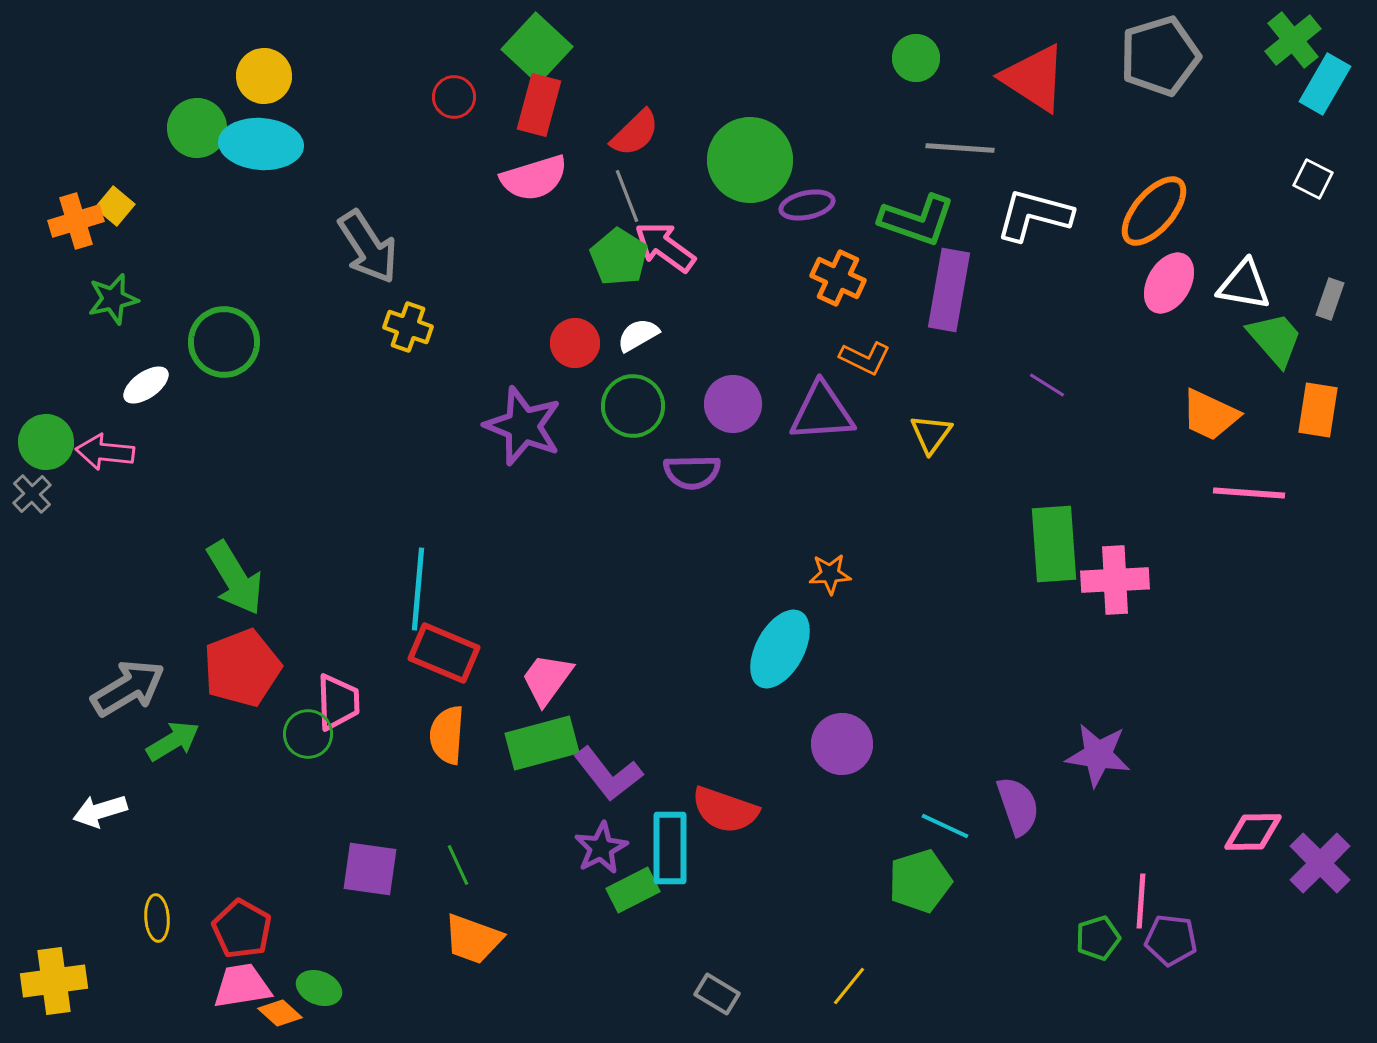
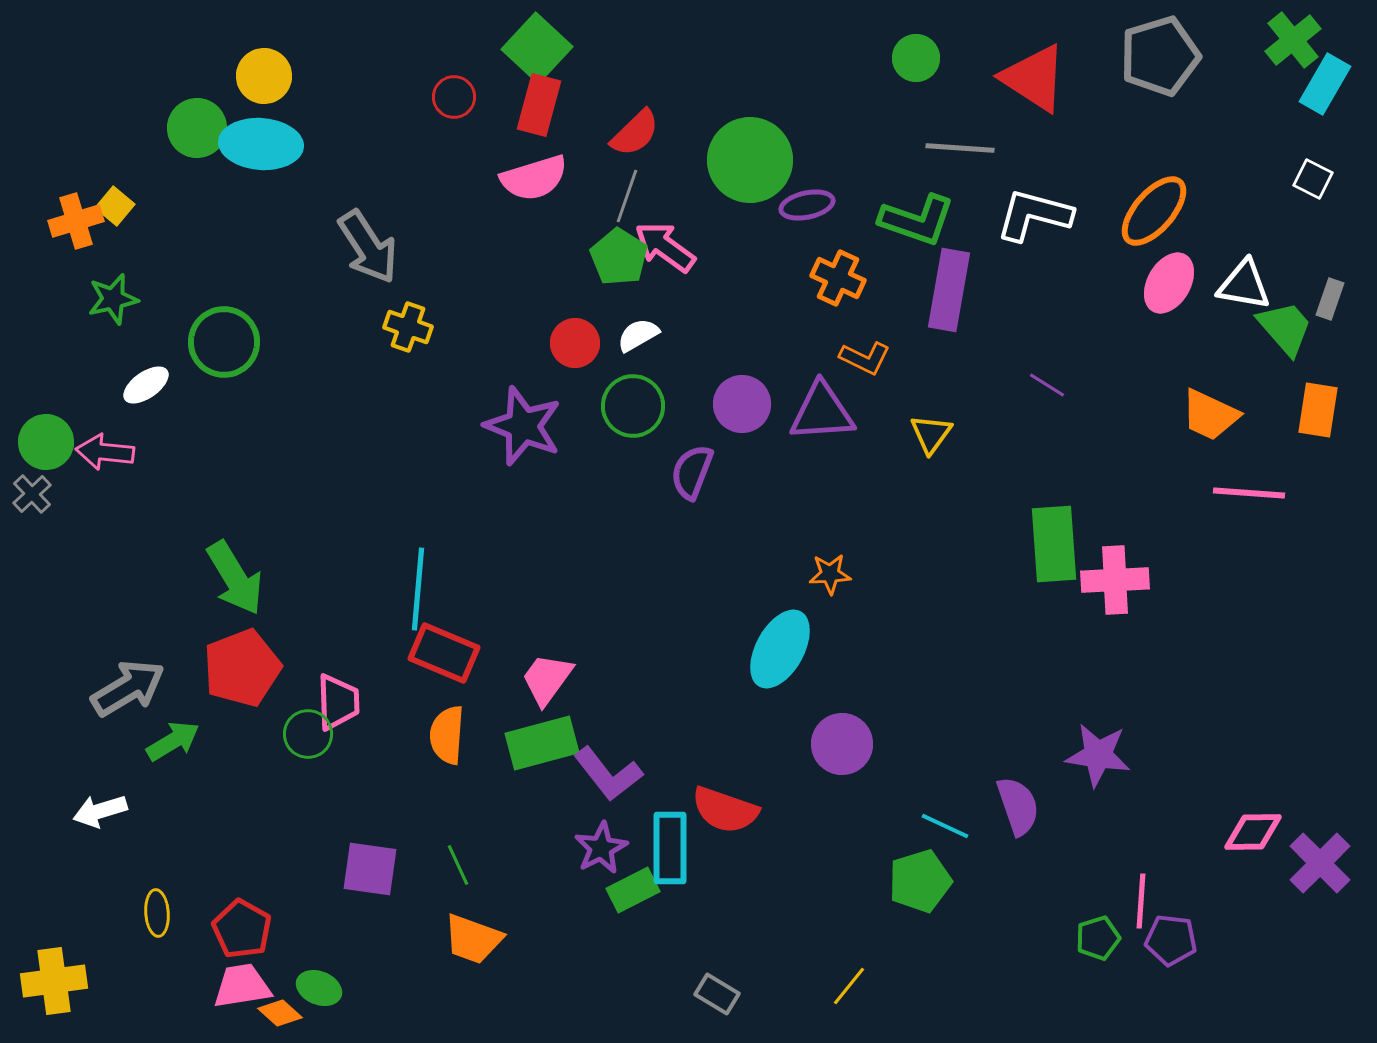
gray line at (627, 196): rotated 40 degrees clockwise
green trapezoid at (1275, 339): moved 10 px right, 11 px up
purple circle at (733, 404): moved 9 px right
purple semicircle at (692, 472): rotated 112 degrees clockwise
yellow ellipse at (157, 918): moved 5 px up
